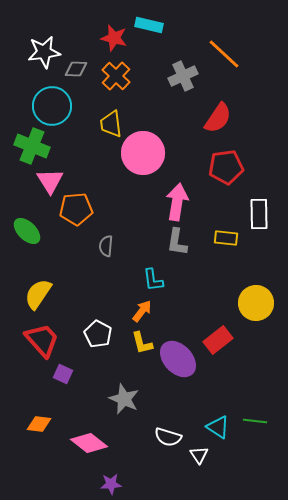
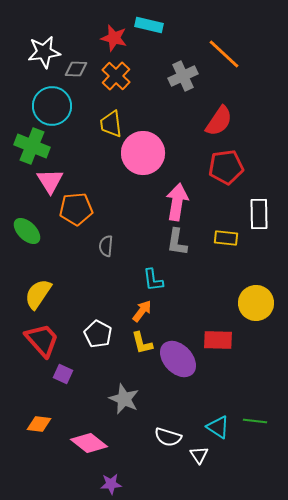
red semicircle: moved 1 px right, 3 px down
red rectangle: rotated 40 degrees clockwise
